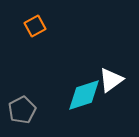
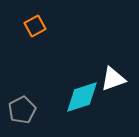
white triangle: moved 2 px right, 1 px up; rotated 16 degrees clockwise
cyan diamond: moved 2 px left, 2 px down
